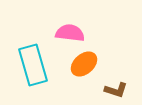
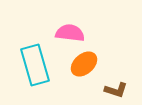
cyan rectangle: moved 2 px right
